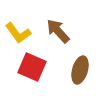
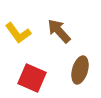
brown arrow: moved 1 px right
red square: moved 11 px down
